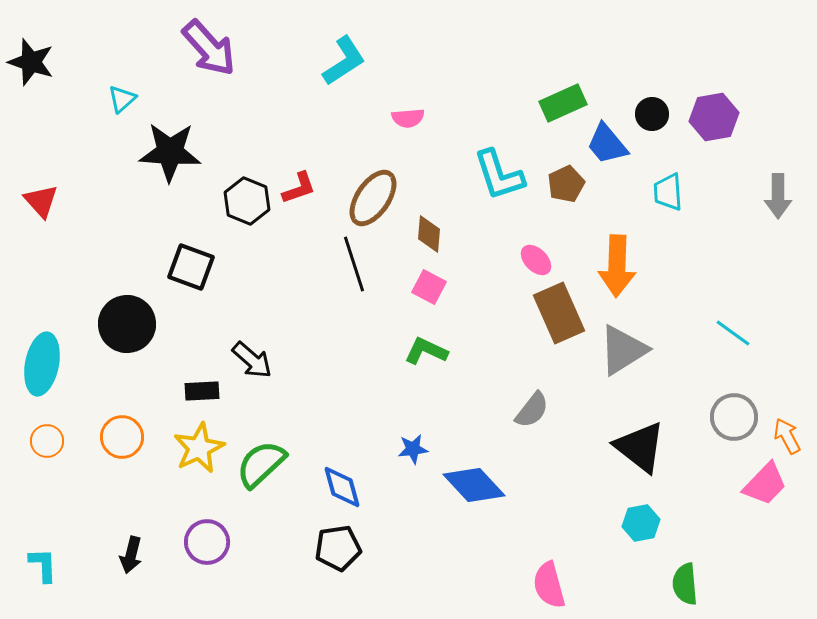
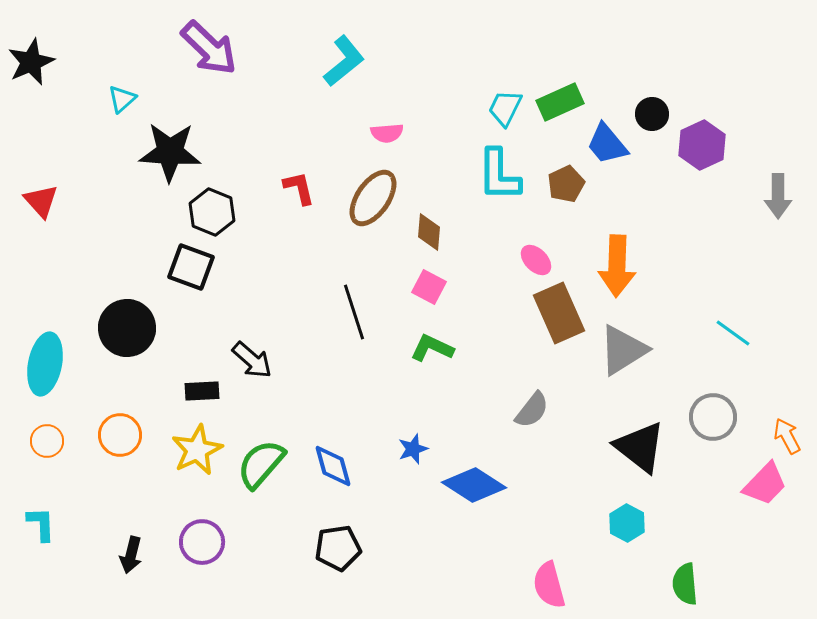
purple arrow at (209, 48): rotated 4 degrees counterclockwise
cyan L-shape at (344, 61): rotated 6 degrees counterclockwise
black star at (31, 62): rotated 30 degrees clockwise
green rectangle at (563, 103): moved 3 px left, 1 px up
purple hexagon at (714, 117): moved 12 px left, 28 px down; rotated 15 degrees counterclockwise
pink semicircle at (408, 118): moved 21 px left, 15 px down
cyan L-shape at (499, 175): rotated 18 degrees clockwise
red L-shape at (299, 188): rotated 84 degrees counterclockwise
cyan trapezoid at (668, 192): moved 163 px left, 84 px up; rotated 30 degrees clockwise
black hexagon at (247, 201): moved 35 px left, 11 px down
brown diamond at (429, 234): moved 2 px up
black line at (354, 264): moved 48 px down
black circle at (127, 324): moved 4 px down
green L-shape at (426, 351): moved 6 px right, 3 px up
cyan ellipse at (42, 364): moved 3 px right
gray circle at (734, 417): moved 21 px left
orange circle at (122, 437): moved 2 px left, 2 px up
yellow star at (199, 448): moved 2 px left, 2 px down
blue star at (413, 449): rotated 12 degrees counterclockwise
green semicircle at (261, 464): rotated 6 degrees counterclockwise
blue diamond at (474, 485): rotated 14 degrees counterclockwise
blue diamond at (342, 487): moved 9 px left, 21 px up
cyan hexagon at (641, 523): moved 14 px left; rotated 21 degrees counterclockwise
purple circle at (207, 542): moved 5 px left
cyan L-shape at (43, 565): moved 2 px left, 41 px up
